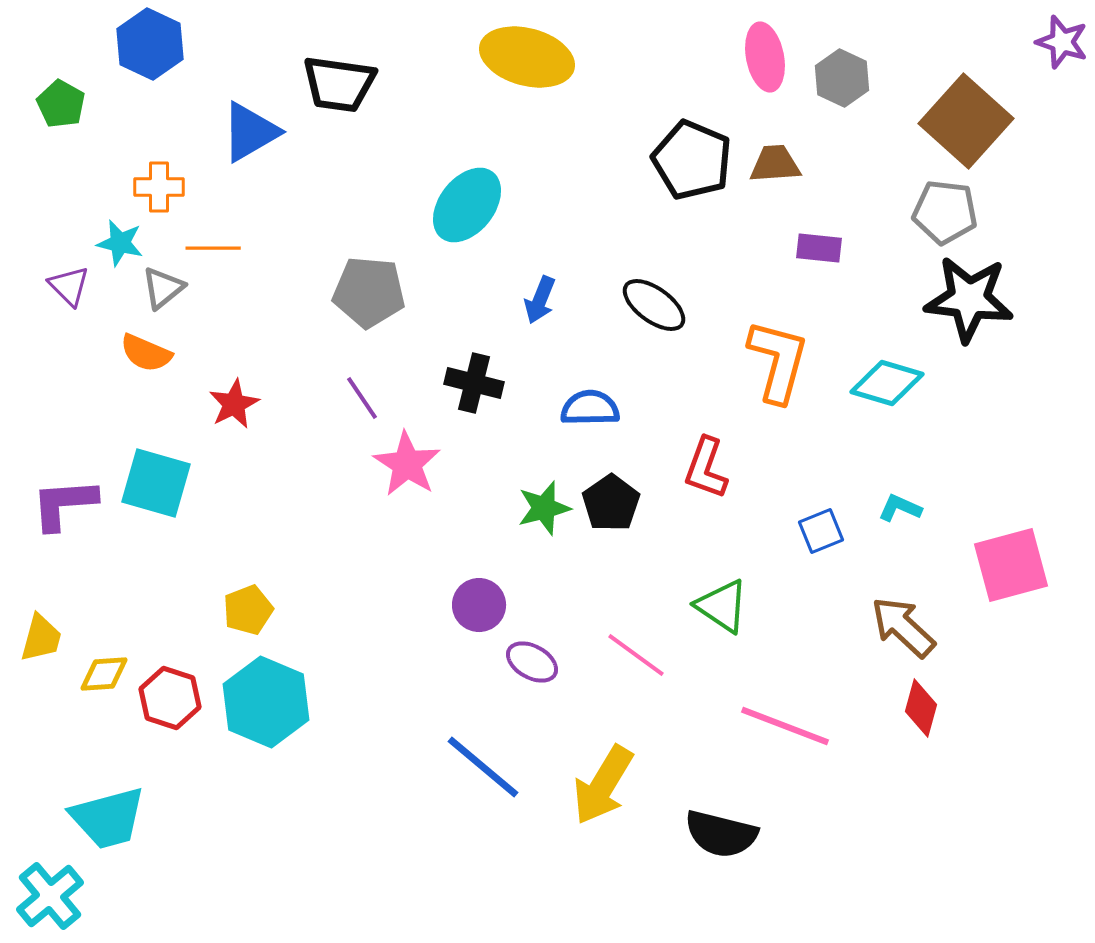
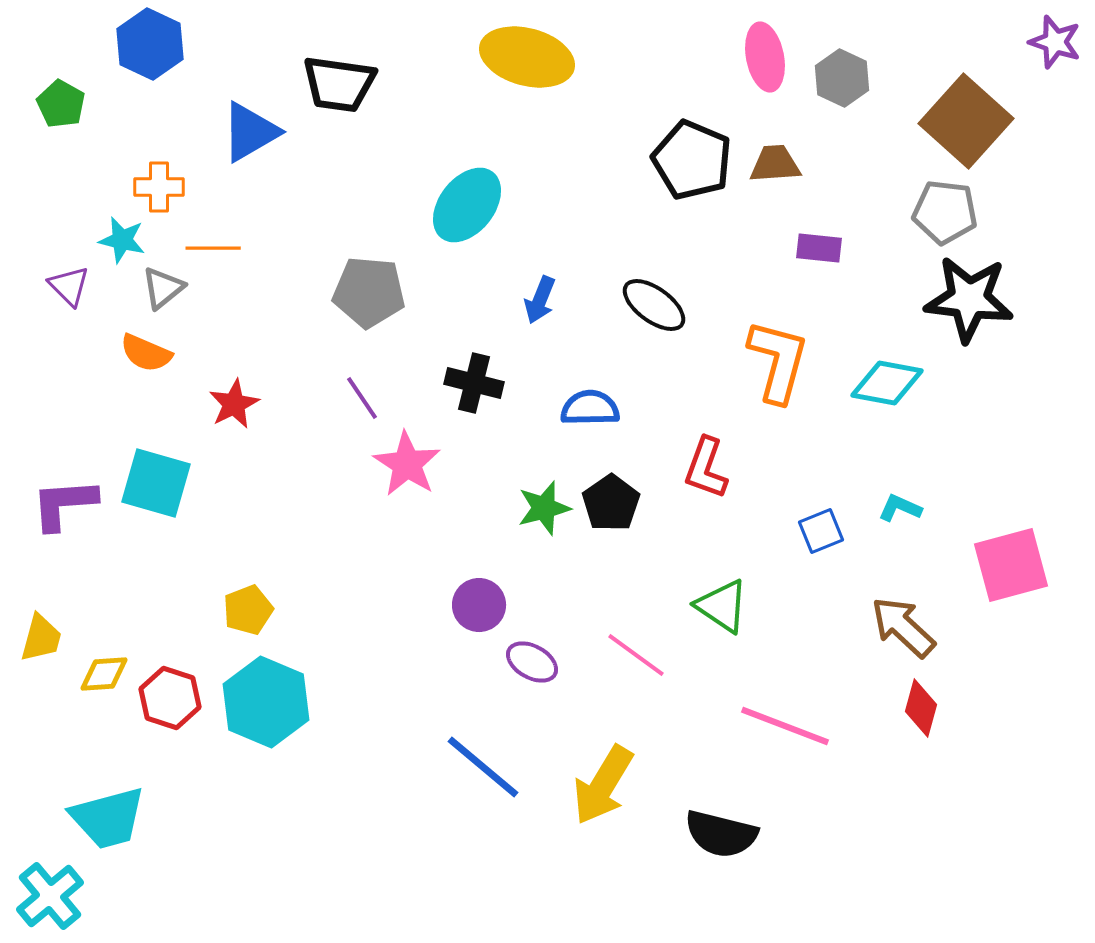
purple star at (1062, 42): moved 7 px left
cyan star at (120, 243): moved 2 px right, 3 px up
cyan diamond at (887, 383): rotated 6 degrees counterclockwise
